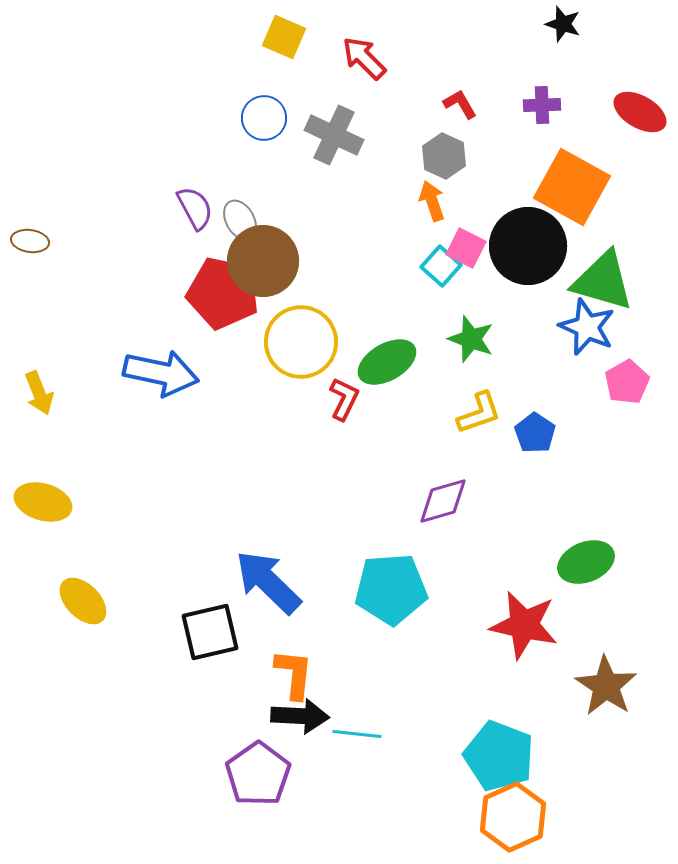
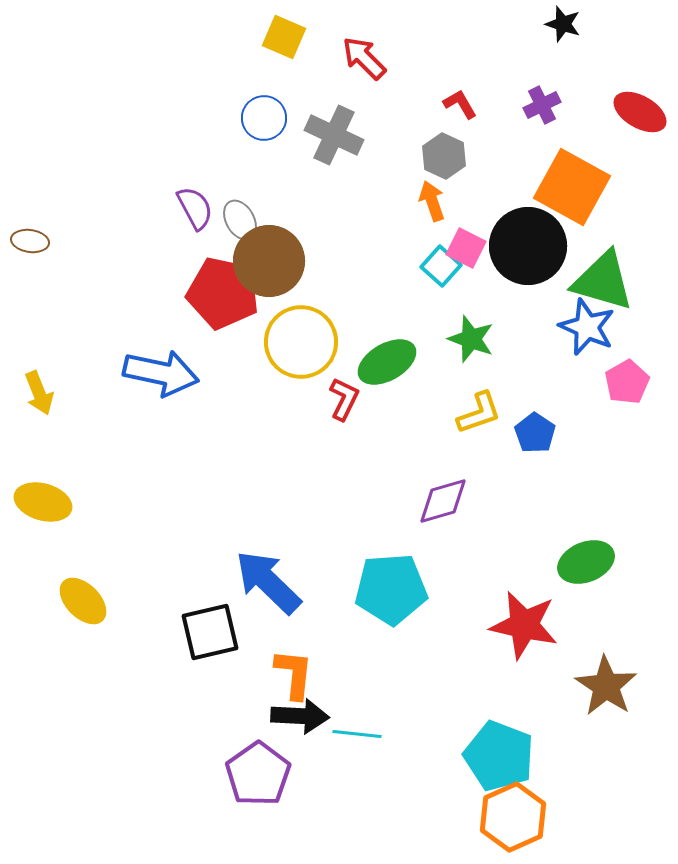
purple cross at (542, 105): rotated 24 degrees counterclockwise
brown circle at (263, 261): moved 6 px right
